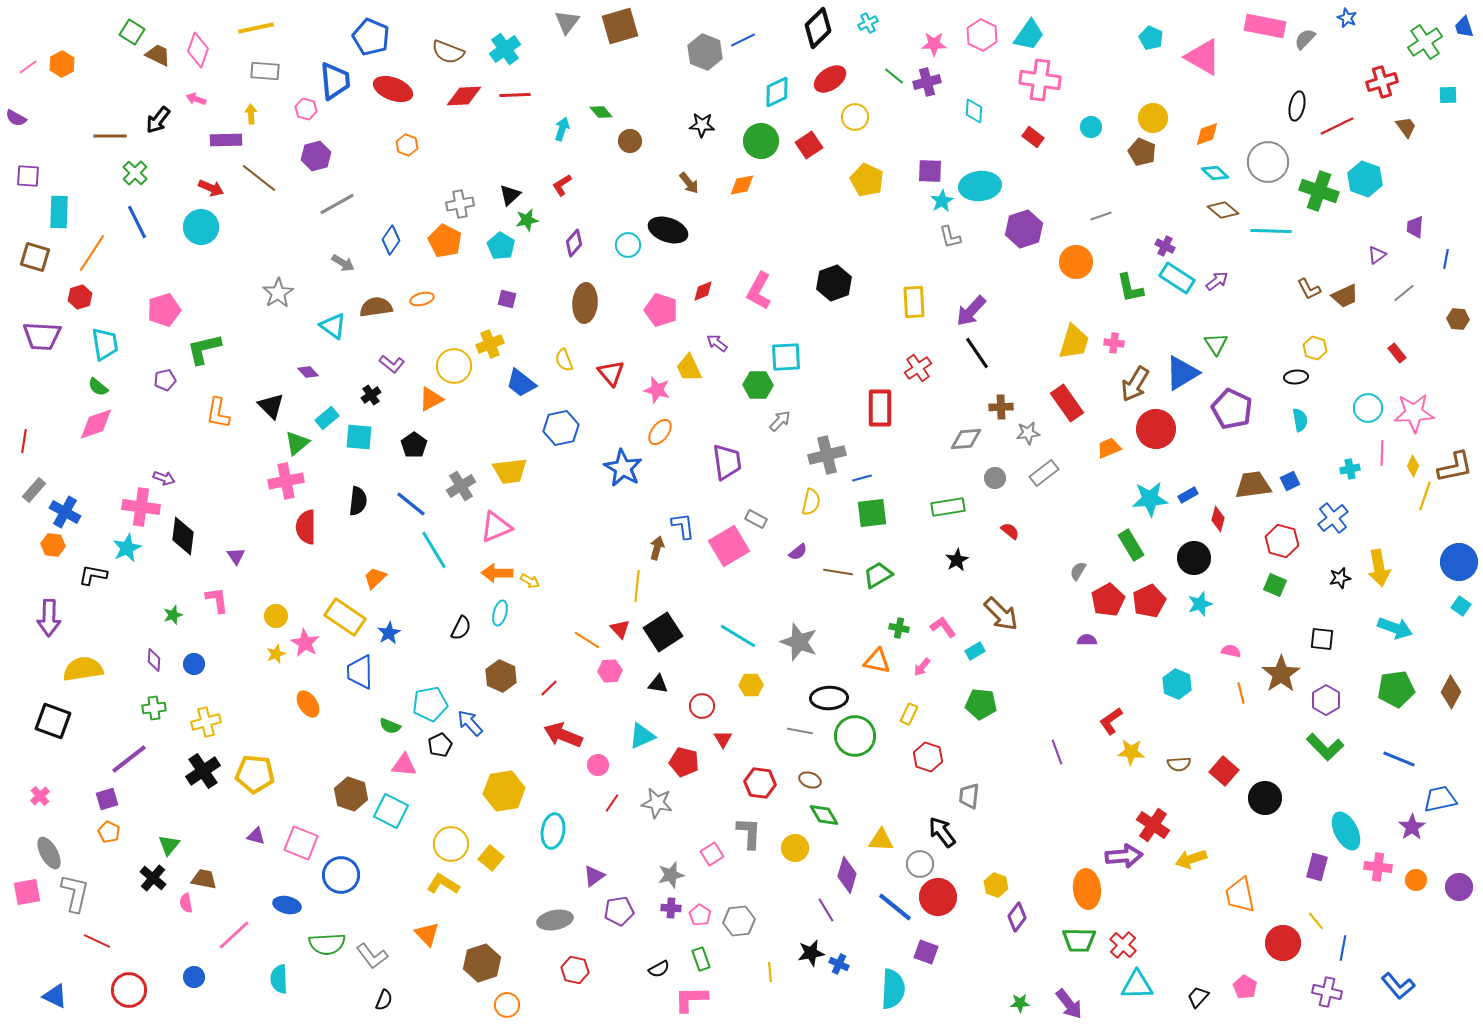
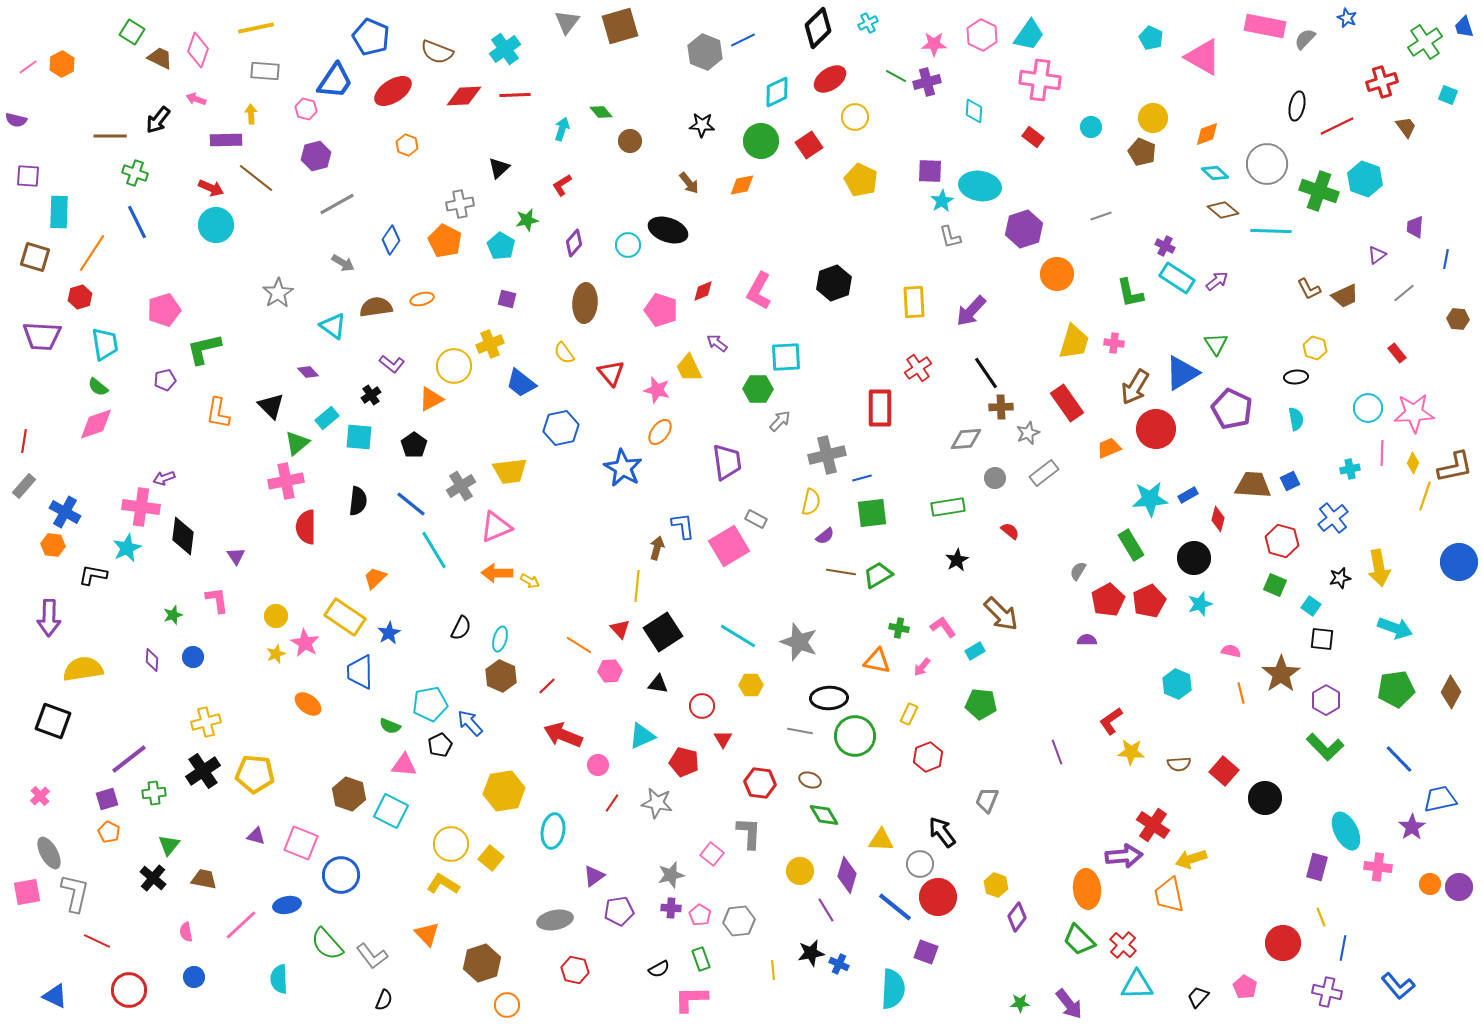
brown semicircle at (448, 52): moved 11 px left
brown trapezoid at (158, 55): moved 2 px right, 3 px down
green line at (894, 76): moved 2 px right; rotated 10 degrees counterclockwise
blue trapezoid at (335, 81): rotated 39 degrees clockwise
red ellipse at (393, 89): moved 2 px down; rotated 54 degrees counterclockwise
cyan square at (1448, 95): rotated 24 degrees clockwise
purple semicircle at (16, 118): moved 2 px down; rotated 15 degrees counterclockwise
gray circle at (1268, 162): moved 1 px left, 2 px down
green cross at (135, 173): rotated 25 degrees counterclockwise
brown line at (259, 178): moved 3 px left
yellow pentagon at (867, 180): moved 6 px left
cyan ellipse at (980, 186): rotated 15 degrees clockwise
black triangle at (510, 195): moved 11 px left, 27 px up
cyan circle at (201, 227): moved 15 px right, 2 px up
orange circle at (1076, 262): moved 19 px left, 12 px down
green L-shape at (1130, 288): moved 5 px down
black line at (977, 353): moved 9 px right, 20 px down
yellow semicircle at (564, 360): moved 7 px up; rotated 15 degrees counterclockwise
brown arrow at (1135, 384): moved 3 px down
green hexagon at (758, 385): moved 4 px down
cyan semicircle at (1300, 420): moved 4 px left, 1 px up
gray star at (1028, 433): rotated 15 degrees counterclockwise
yellow diamond at (1413, 466): moved 3 px up
purple arrow at (164, 478): rotated 140 degrees clockwise
brown trapezoid at (1253, 485): rotated 12 degrees clockwise
gray rectangle at (34, 490): moved 10 px left, 4 px up
purple semicircle at (798, 552): moved 27 px right, 16 px up
brown line at (838, 572): moved 3 px right
cyan square at (1461, 606): moved 150 px left
cyan ellipse at (500, 613): moved 26 px down
orange line at (587, 640): moved 8 px left, 5 px down
purple diamond at (154, 660): moved 2 px left
blue circle at (194, 664): moved 1 px left, 7 px up
red line at (549, 688): moved 2 px left, 2 px up
orange ellipse at (308, 704): rotated 20 degrees counterclockwise
green cross at (154, 708): moved 85 px down
red hexagon at (928, 757): rotated 20 degrees clockwise
blue line at (1399, 759): rotated 24 degrees clockwise
brown hexagon at (351, 794): moved 2 px left
gray trapezoid at (969, 796): moved 18 px right, 4 px down; rotated 16 degrees clockwise
yellow circle at (795, 848): moved 5 px right, 23 px down
pink square at (712, 854): rotated 20 degrees counterclockwise
orange circle at (1416, 880): moved 14 px right, 4 px down
orange trapezoid at (1240, 895): moved 71 px left
pink semicircle at (186, 903): moved 29 px down
blue ellipse at (287, 905): rotated 24 degrees counterclockwise
yellow line at (1316, 921): moved 5 px right, 4 px up; rotated 18 degrees clockwise
pink line at (234, 935): moved 7 px right, 10 px up
green trapezoid at (1079, 940): rotated 44 degrees clockwise
green semicircle at (327, 944): rotated 51 degrees clockwise
yellow line at (770, 972): moved 3 px right, 2 px up
